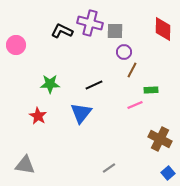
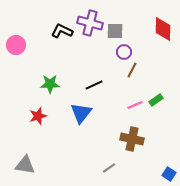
green rectangle: moved 5 px right, 10 px down; rotated 32 degrees counterclockwise
red star: rotated 24 degrees clockwise
brown cross: moved 28 px left; rotated 15 degrees counterclockwise
blue square: moved 1 px right, 1 px down; rotated 16 degrees counterclockwise
